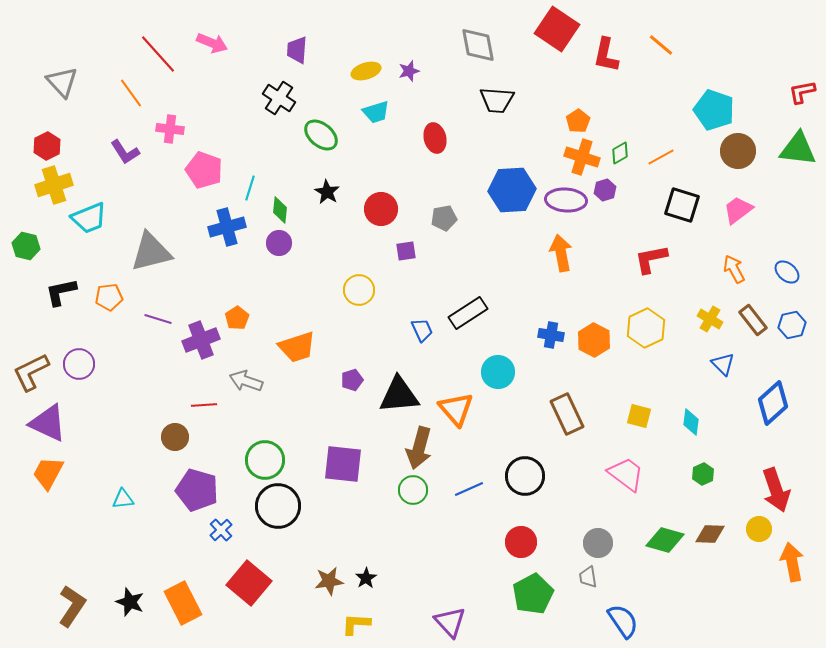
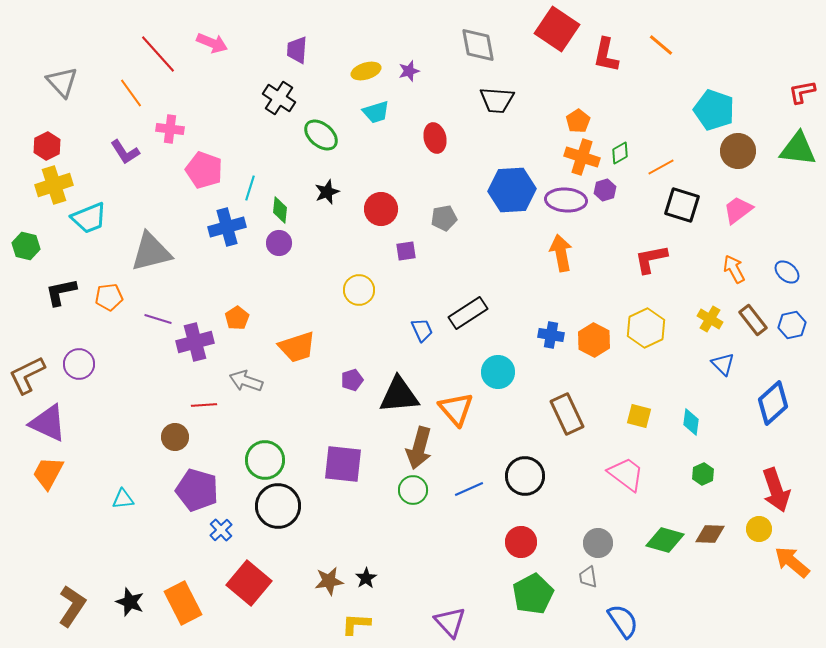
orange line at (661, 157): moved 10 px down
black star at (327, 192): rotated 20 degrees clockwise
purple cross at (201, 340): moved 6 px left, 2 px down; rotated 6 degrees clockwise
brown L-shape at (31, 372): moved 4 px left, 3 px down
orange arrow at (792, 562): rotated 39 degrees counterclockwise
